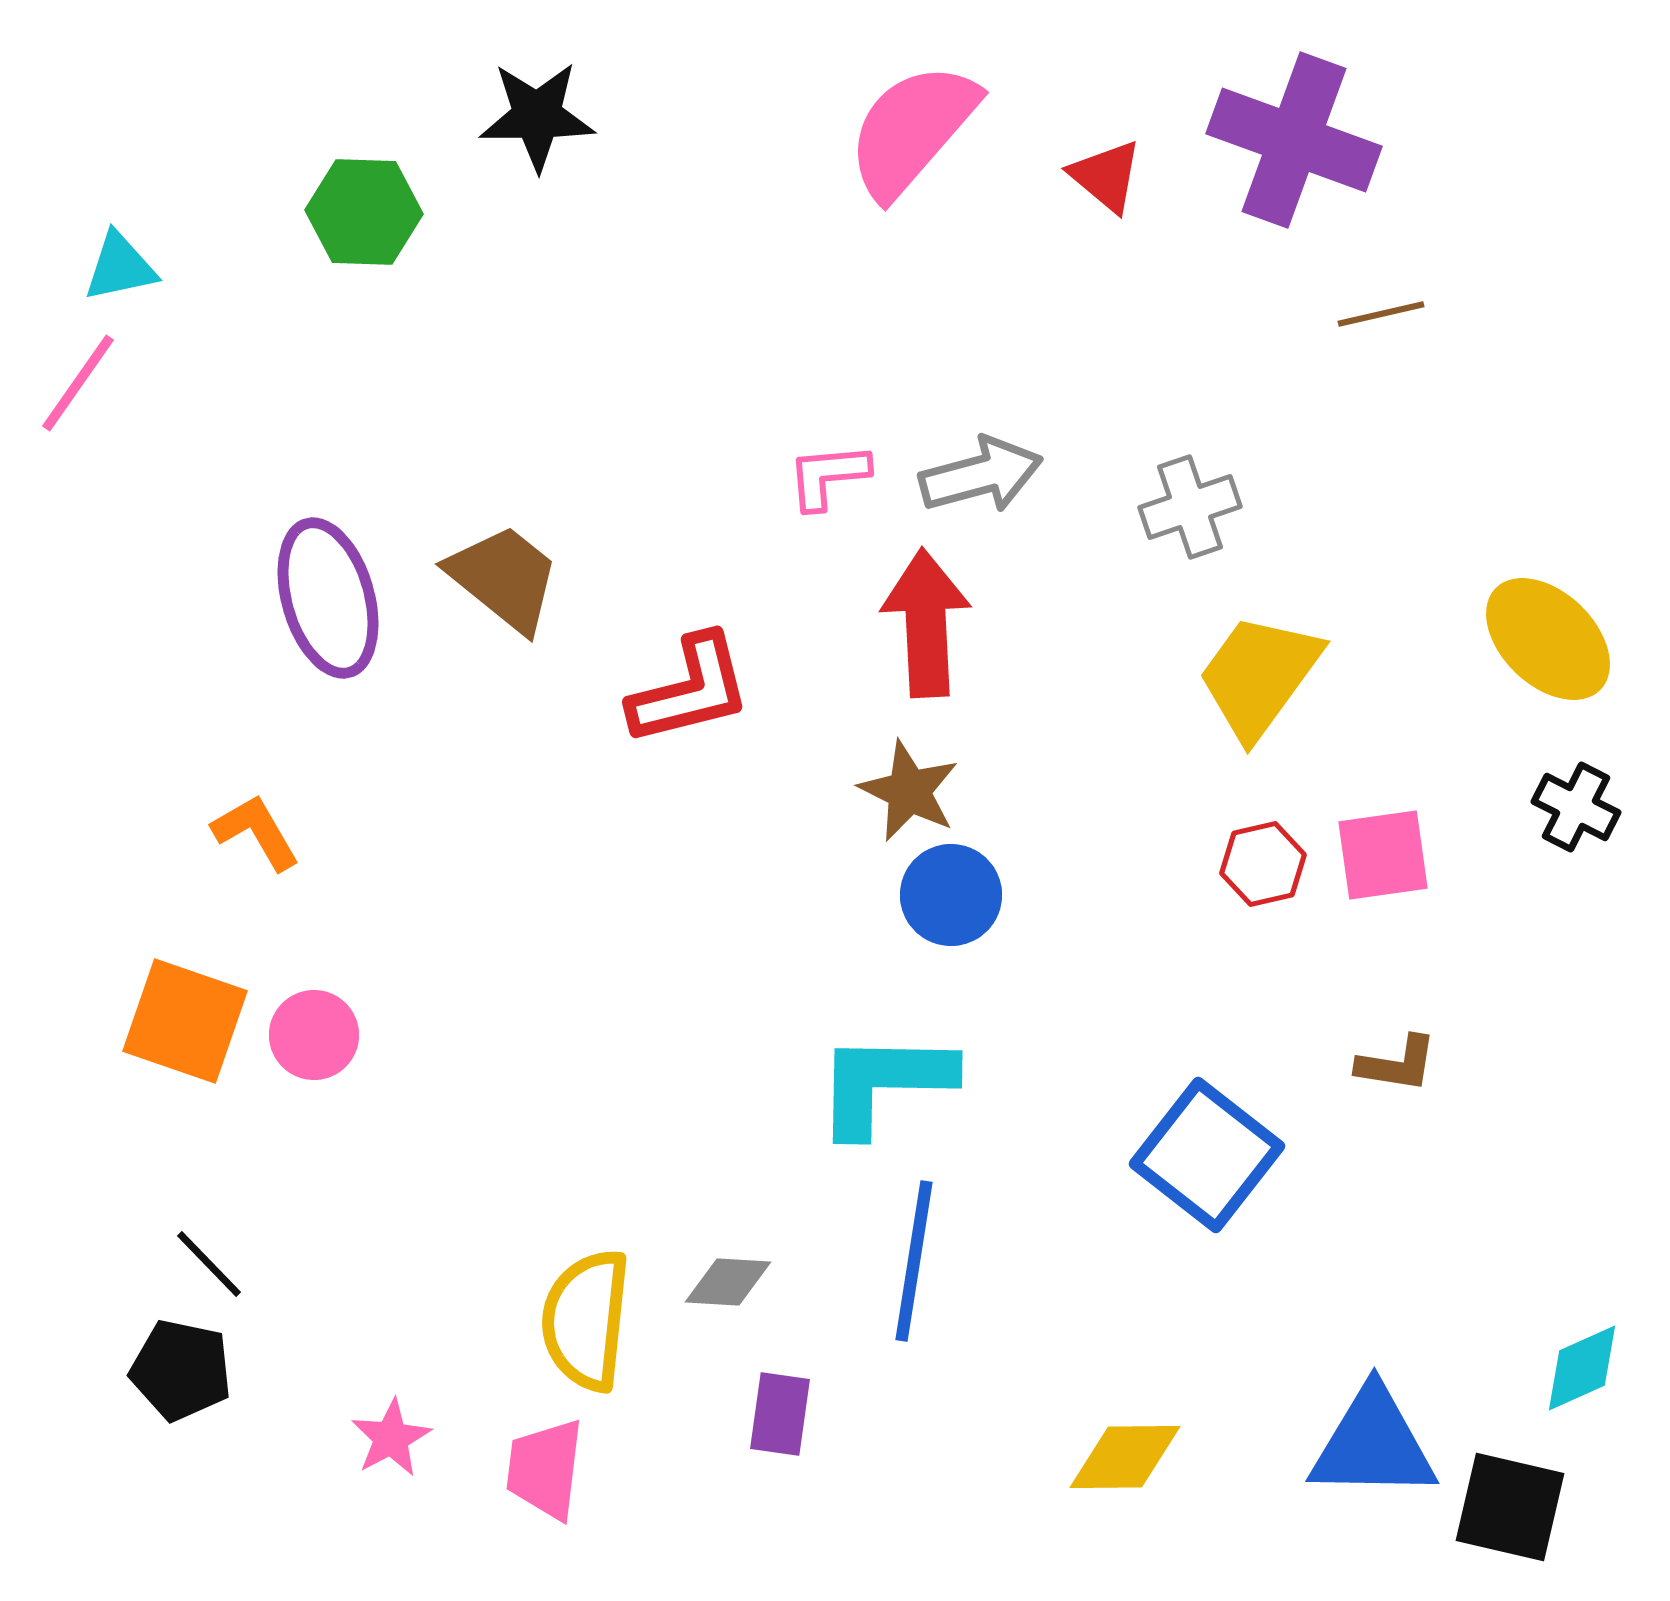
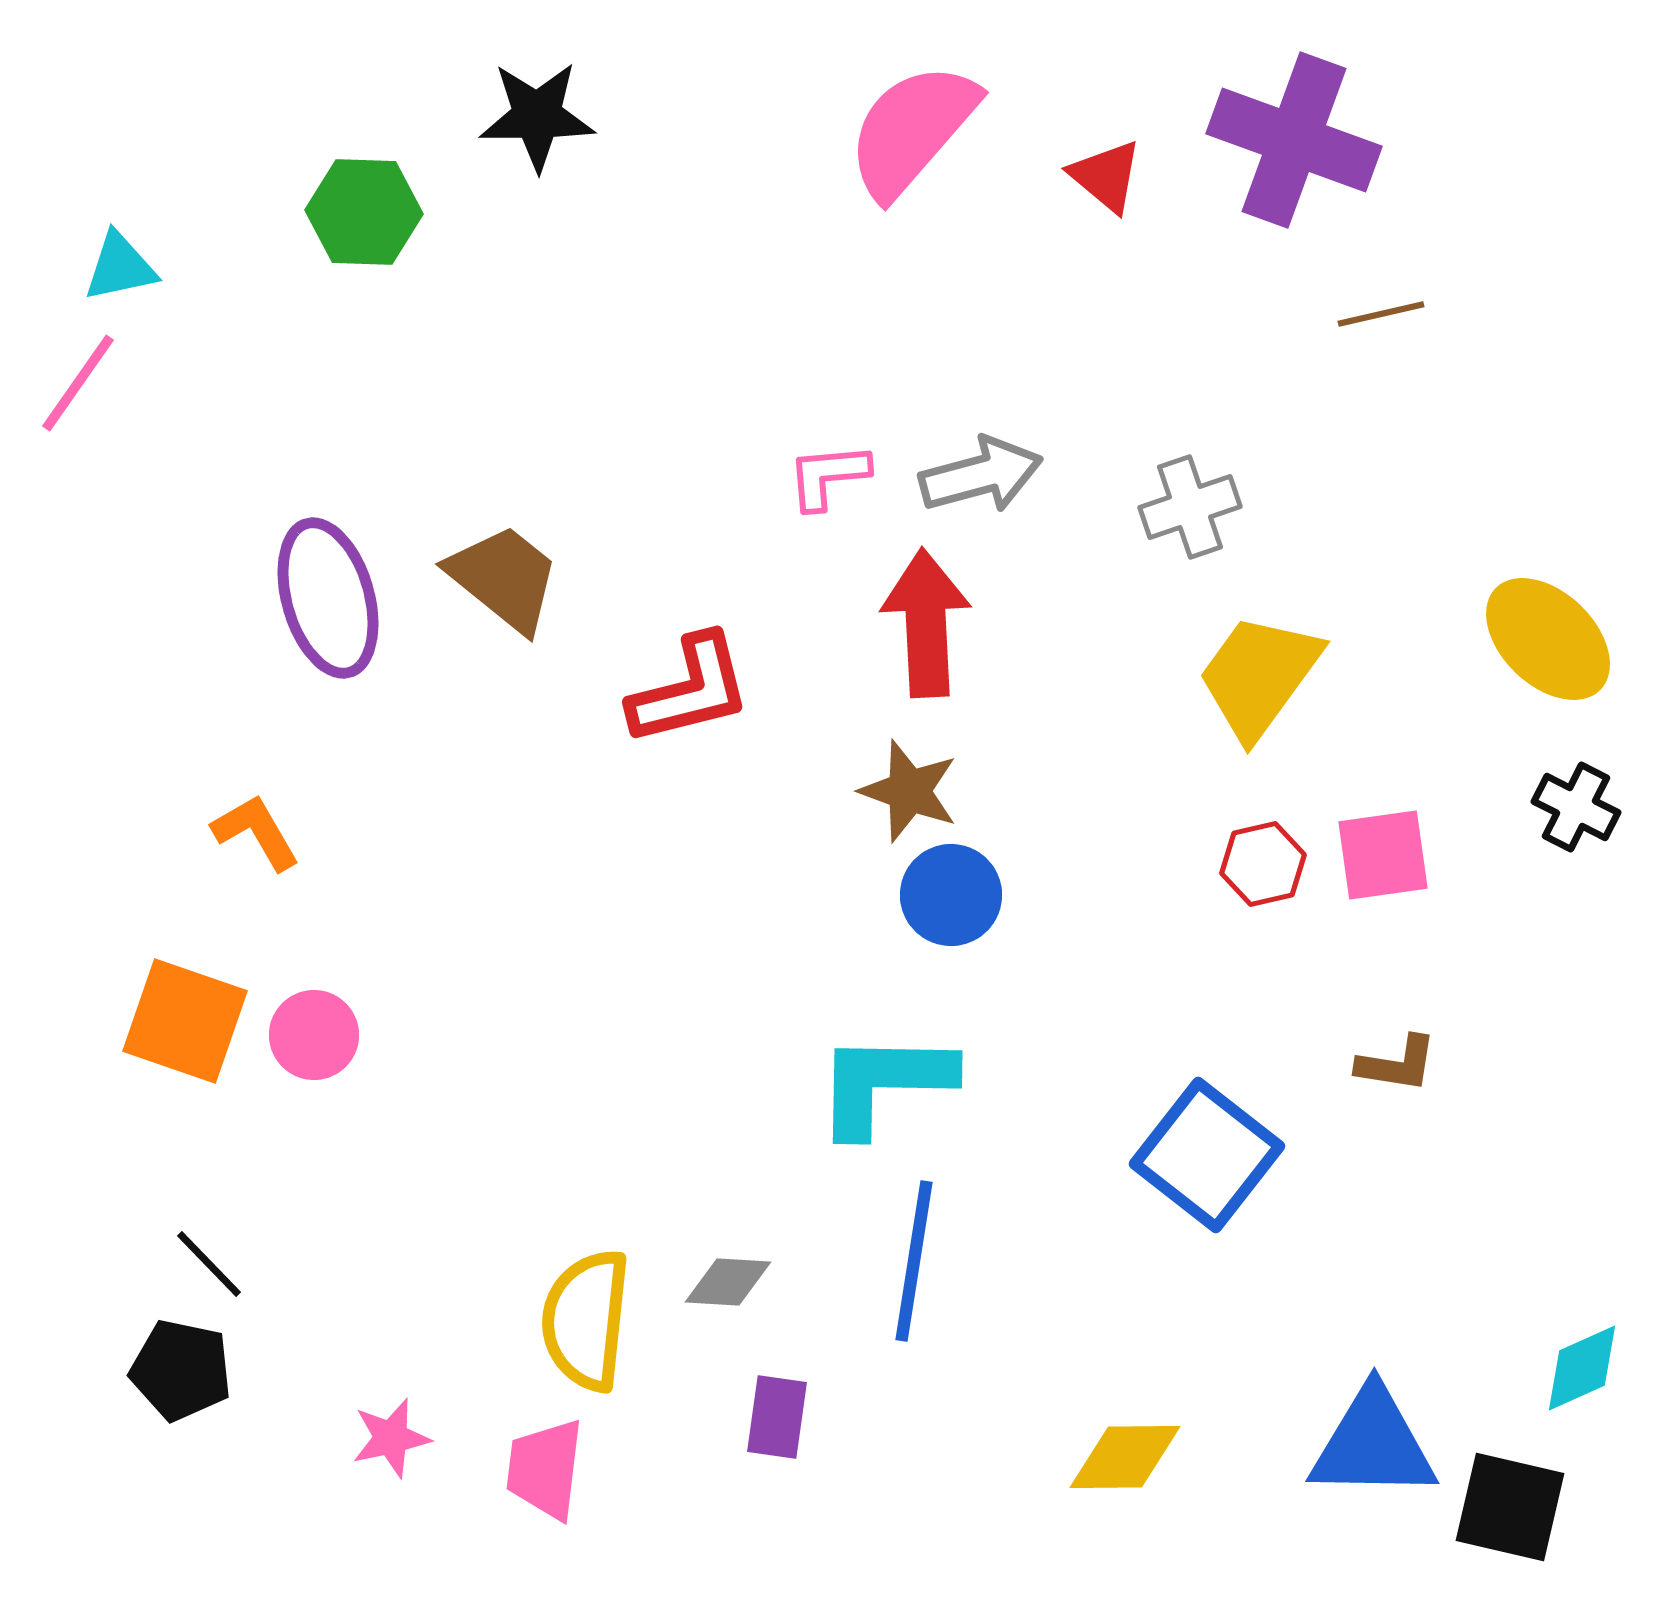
brown star: rotated 6 degrees counterclockwise
purple rectangle: moved 3 px left, 3 px down
pink star: rotated 16 degrees clockwise
